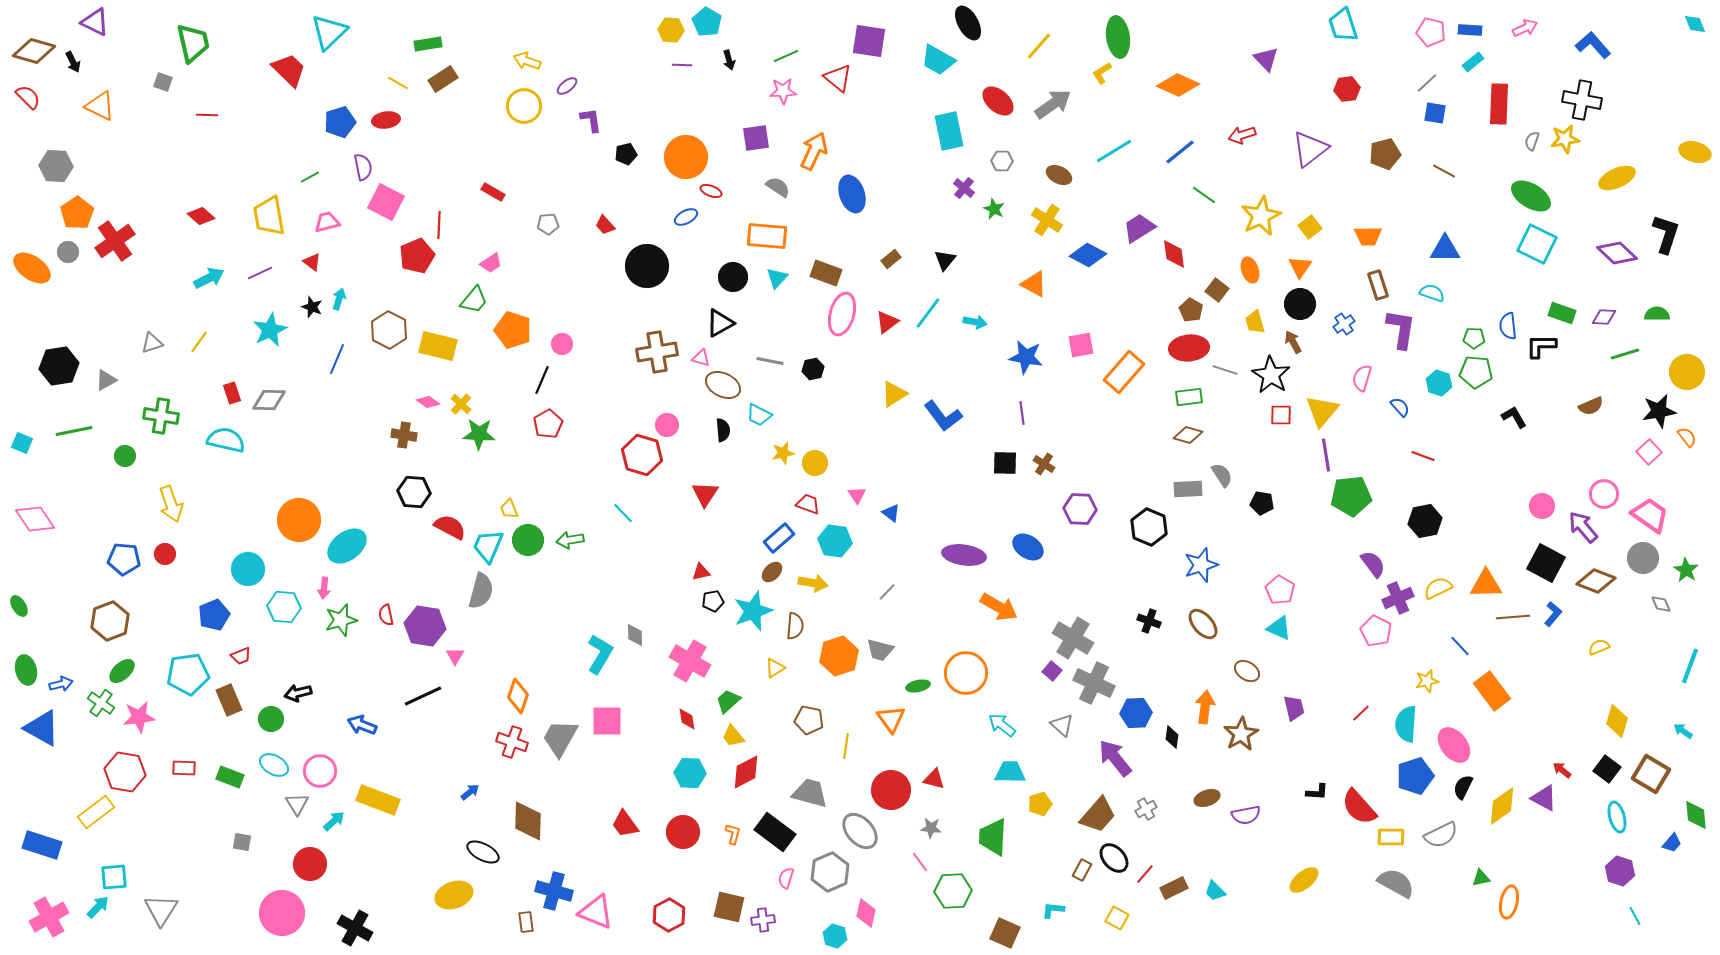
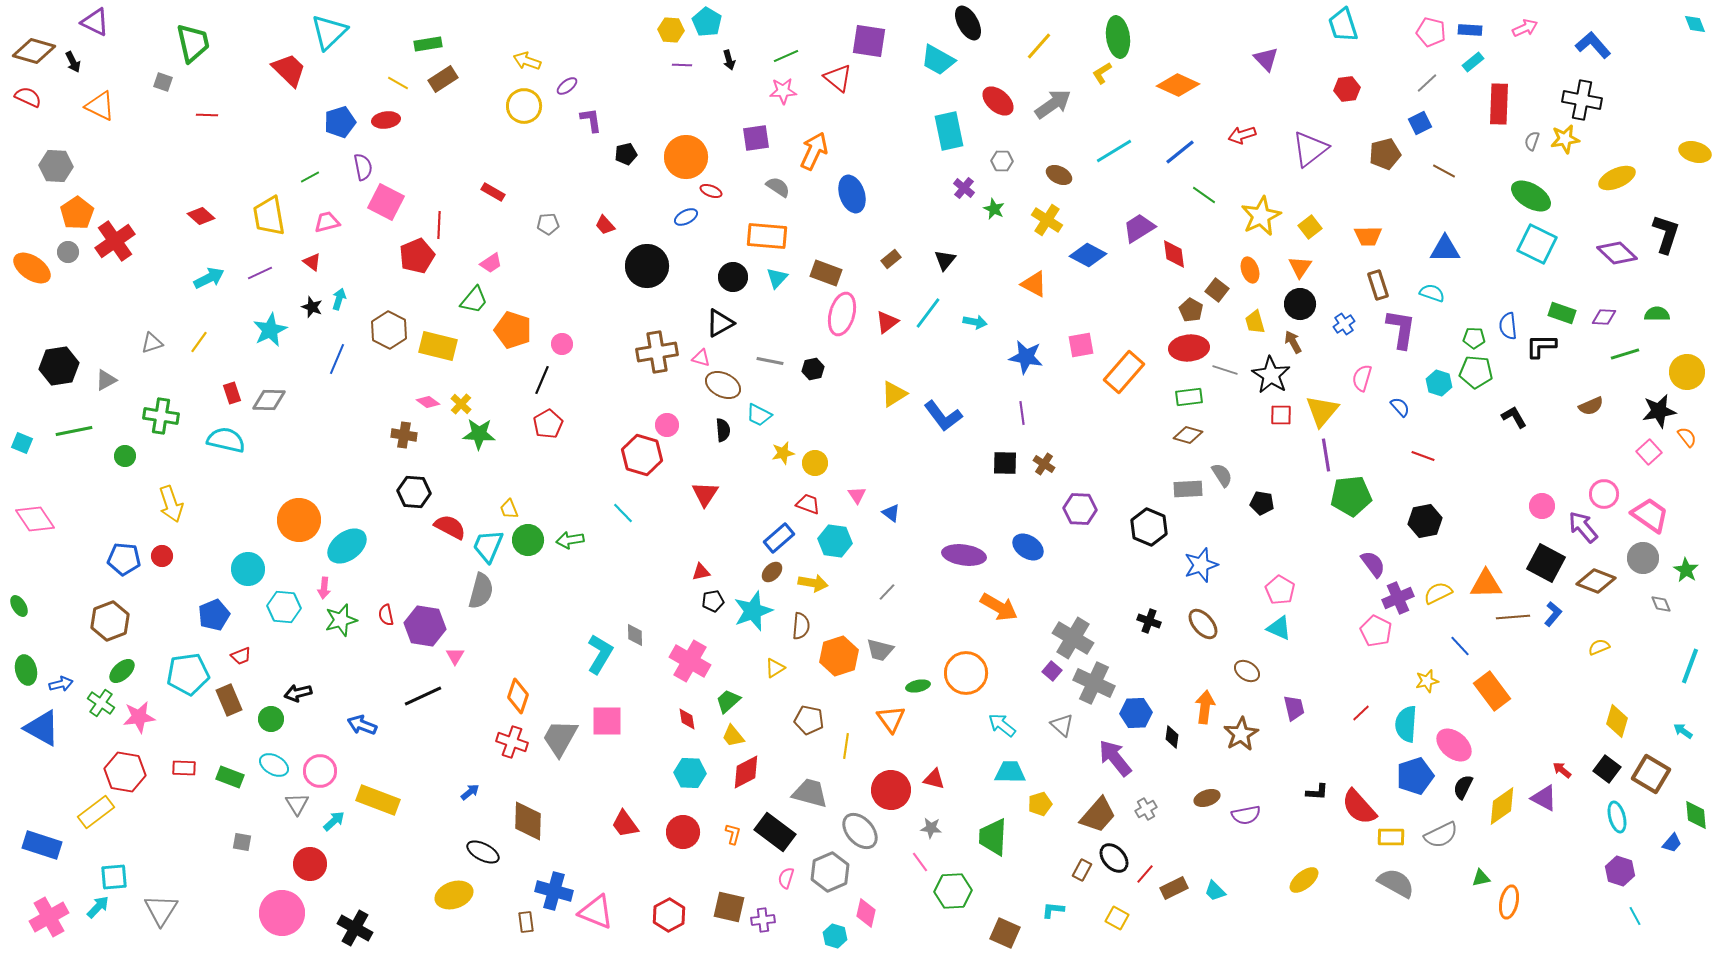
red semicircle at (28, 97): rotated 20 degrees counterclockwise
blue square at (1435, 113): moved 15 px left, 10 px down; rotated 35 degrees counterclockwise
red circle at (165, 554): moved 3 px left, 2 px down
yellow semicircle at (1438, 588): moved 5 px down
brown semicircle at (795, 626): moved 6 px right
pink ellipse at (1454, 745): rotated 12 degrees counterclockwise
